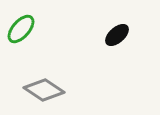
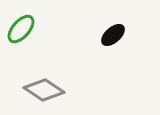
black ellipse: moved 4 px left
